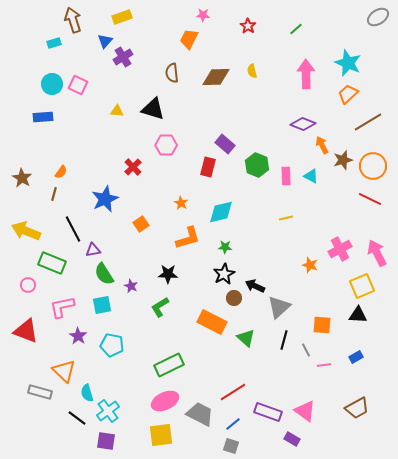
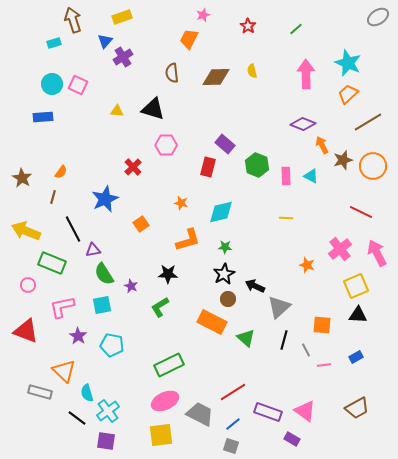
pink star at (203, 15): rotated 24 degrees counterclockwise
brown line at (54, 194): moved 1 px left, 3 px down
red line at (370, 199): moved 9 px left, 13 px down
orange star at (181, 203): rotated 16 degrees counterclockwise
yellow line at (286, 218): rotated 16 degrees clockwise
orange L-shape at (188, 238): moved 2 px down
pink cross at (340, 249): rotated 10 degrees counterclockwise
orange star at (310, 265): moved 3 px left
yellow square at (362, 286): moved 6 px left
brown circle at (234, 298): moved 6 px left, 1 px down
